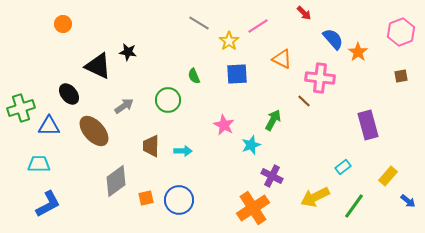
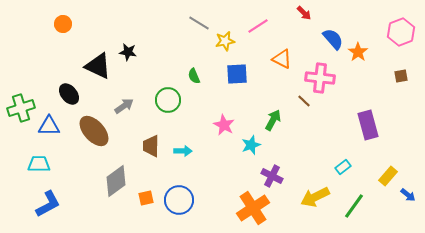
yellow star: moved 4 px left; rotated 24 degrees clockwise
blue arrow: moved 6 px up
